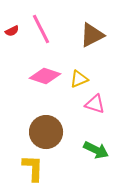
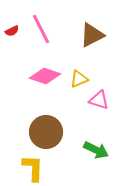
pink triangle: moved 4 px right, 4 px up
